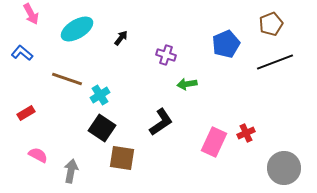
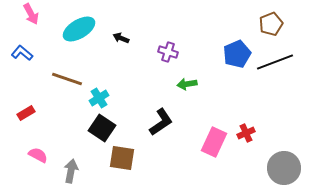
cyan ellipse: moved 2 px right
black arrow: rotated 105 degrees counterclockwise
blue pentagon: moved 11 px right, 10 px down
purple cross: moved 2 px right, 3 px up
cyan cross: moved 1 px left, 3 px down
